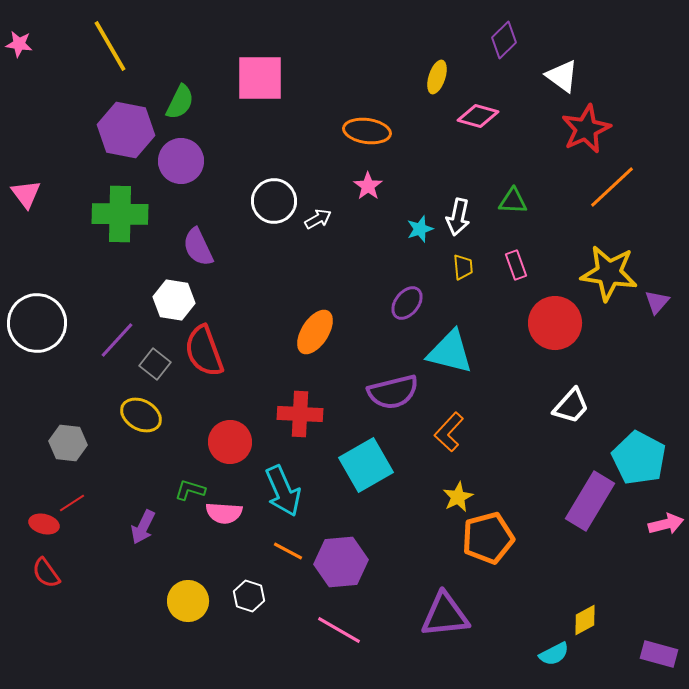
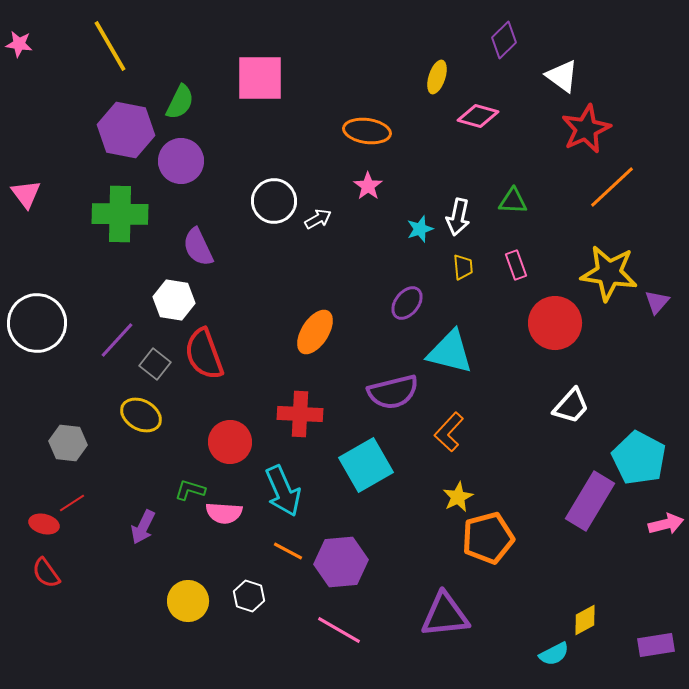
red semicircle at (204, 351): moved 3 px down
purple rectangle at (659, 654): moved 3 px left, 9 px up; rotated 24 degrees counterclockwise
